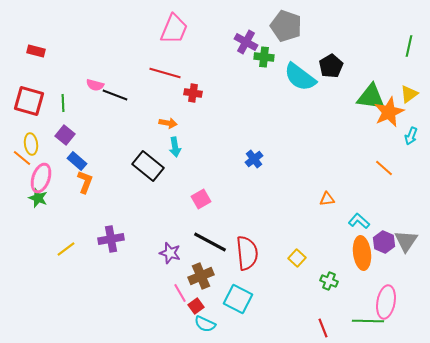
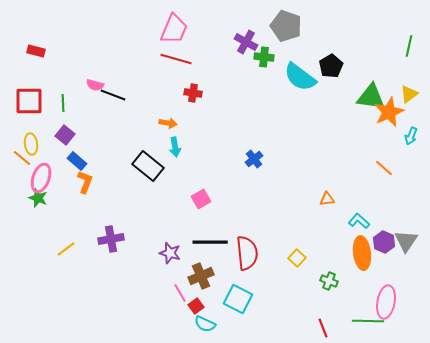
red line at (165, 73): moved 11 px right, 14 px up
black line at (115, 95): moved 2 px left
red square at (29, 101): rotated 16 degrees counterclockwise
black line at (210, 242): rotated 28 degrees counterclockwise
